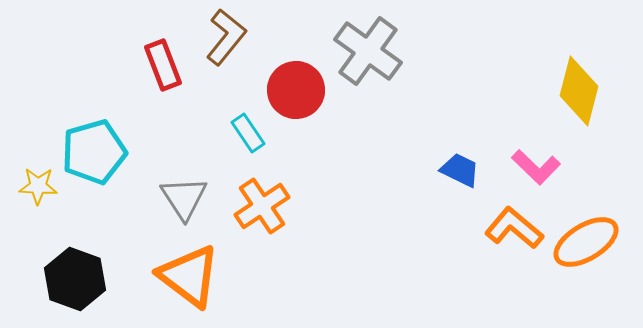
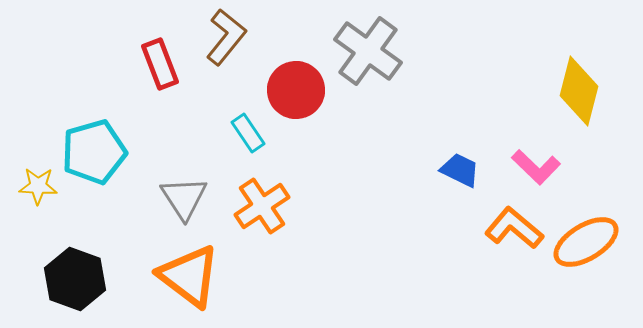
red rectangle: moved 3 px left, 1 px up
